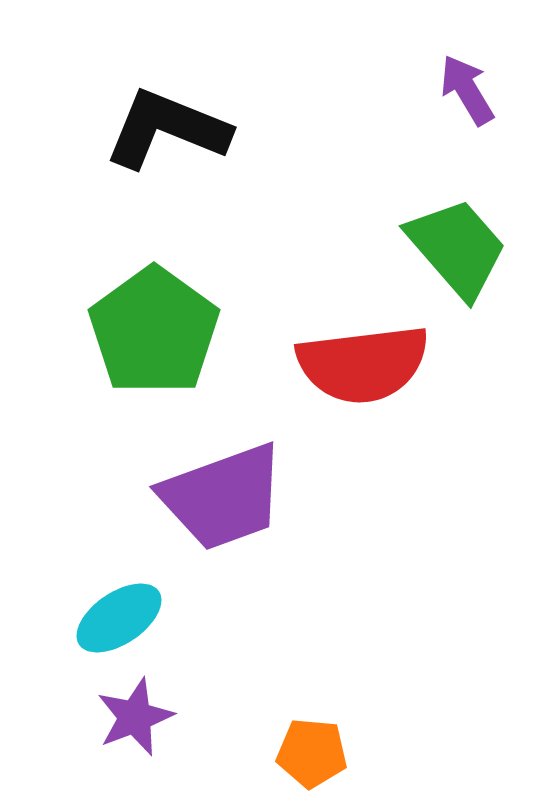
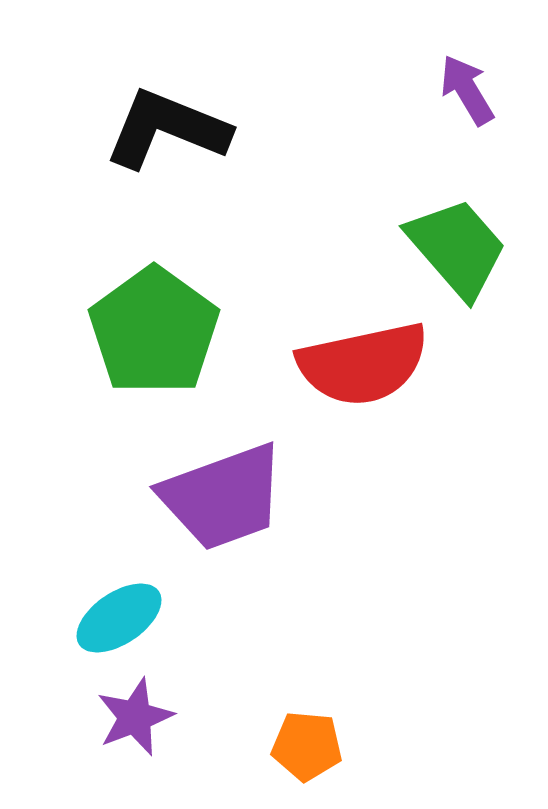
red semicircle: rotated 5 degrees counterclockwise
orange pentagon: moved 5 px left, 7 px up
